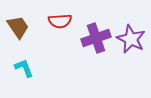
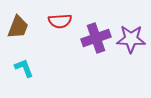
brown trapezoid: rotated 55 degrees clockwise
purple star: rotated 24 degrees counterclockwise
